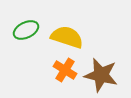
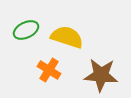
orange cross: moved 16 px left
brown star: rotated 8 degrees counterclockwise
